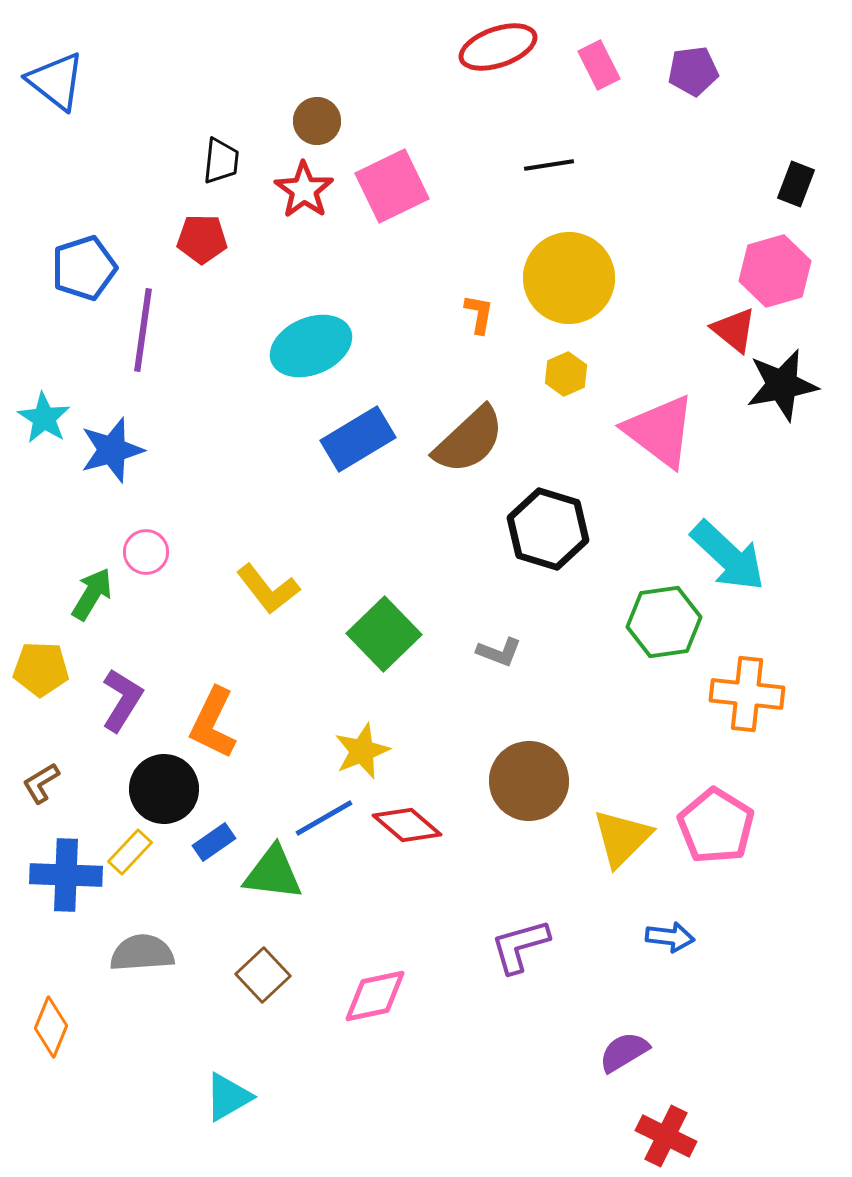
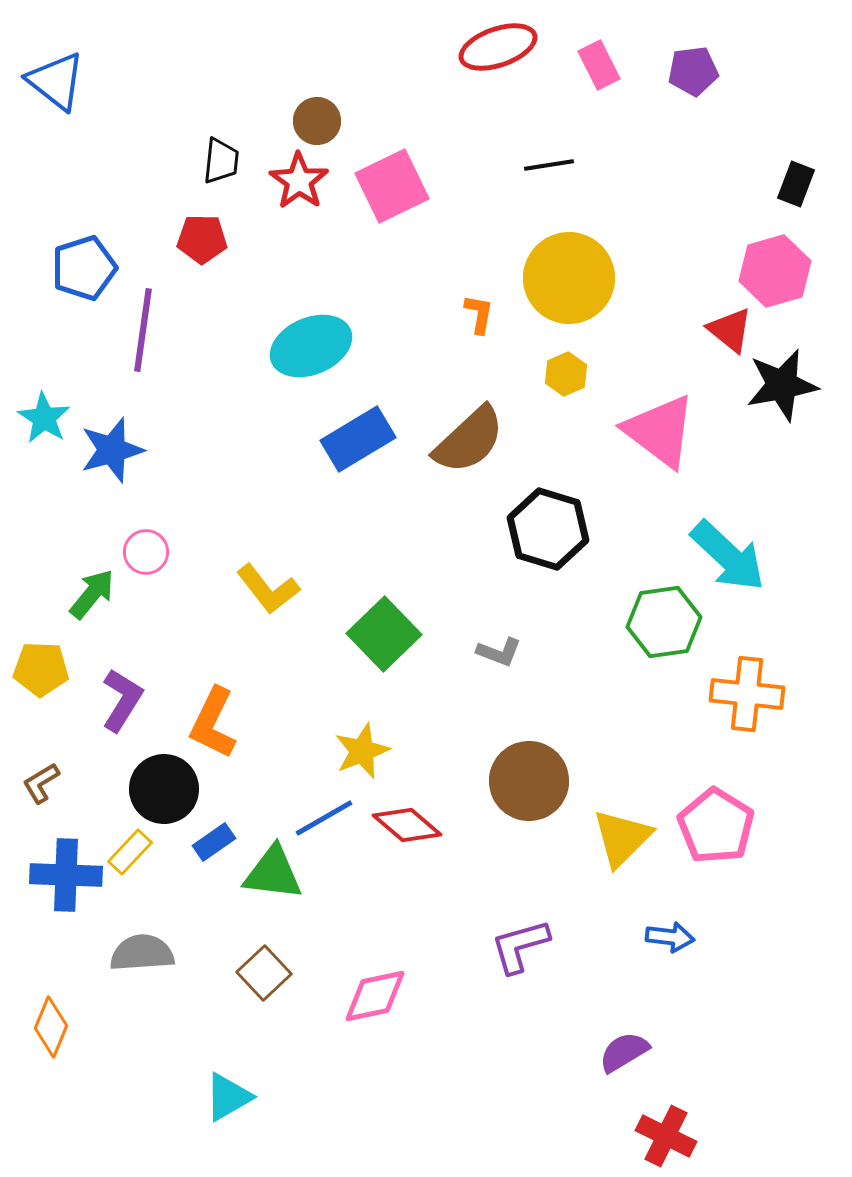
red star at (304, 190): moved 5 px left, 9 px up
red triangle at (734, 330): moved 4 px left
green arrow at (92, 594): rotated 8 degrees clockwise
brown square at (263, 975): moved 1 px right, 2 px up
